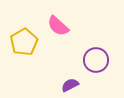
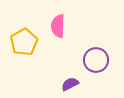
pink semicircle: rotated 50 degrees clockwise
purple semicircle: moved 1 px up
